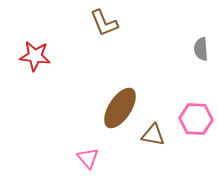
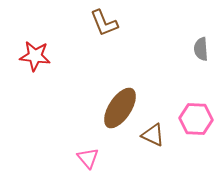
brown triangle: rotated 15 degrees clockwise
